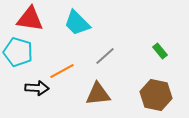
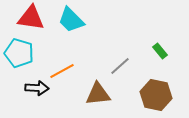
red triangle: moved 1 px right, 1 px up
cyan trapezoid: moved 6 px left, 3 px up
cyan pentagon: moved 1 px right, 1 px down
gray line: moved 15 px right, 10 px down
